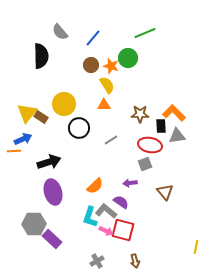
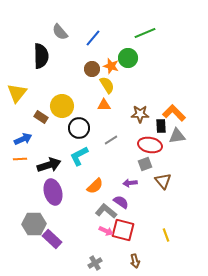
brown circle: moved 1 px right, 4 px down
yellow circle: moved 2 px left, 2 px down
yellow triangle: moved 10 px left, 20 px up
orange line: moved 6 px right, 8 px down
black arrow: moved 3 px down
brown triangle: moved 2 px left, 11 px up
cyan L-shape: moved 11 px left, 61 px up; rotated 45 degrees clockwise
yellow line: moved 30 px left, 12 px up; rotated 32 degrees counterclockwise
gray cross: moved 2 px left, 2 px down
